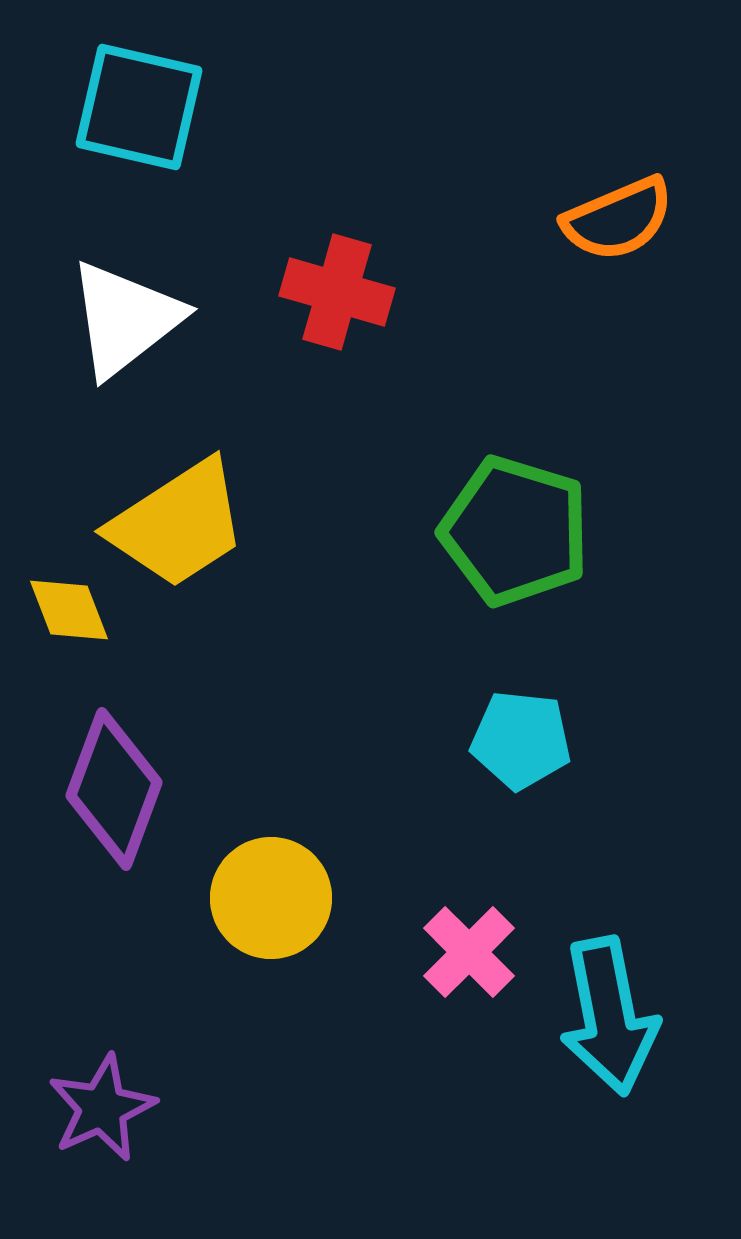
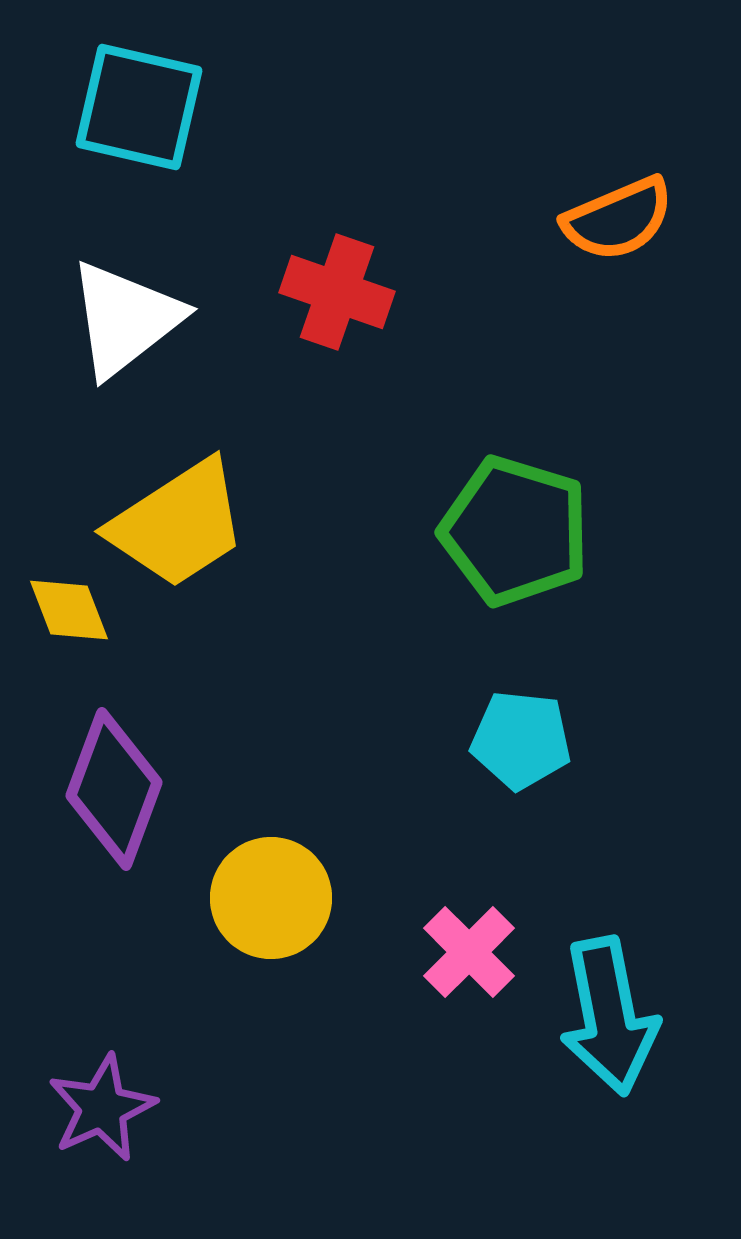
red cross: rotated 3 degrees clockwise
